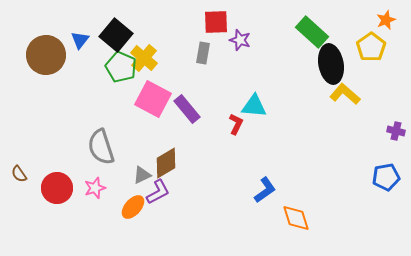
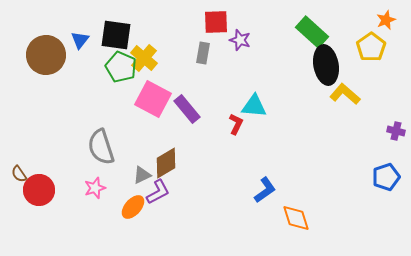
black square: rotated 32 degrees counterclockwise
black ellipse: moved 5 px left, 1 px down
blue pentagon: rotated 8 degrees counterclockwise
red circle: moved 18 px left, 2 px down
